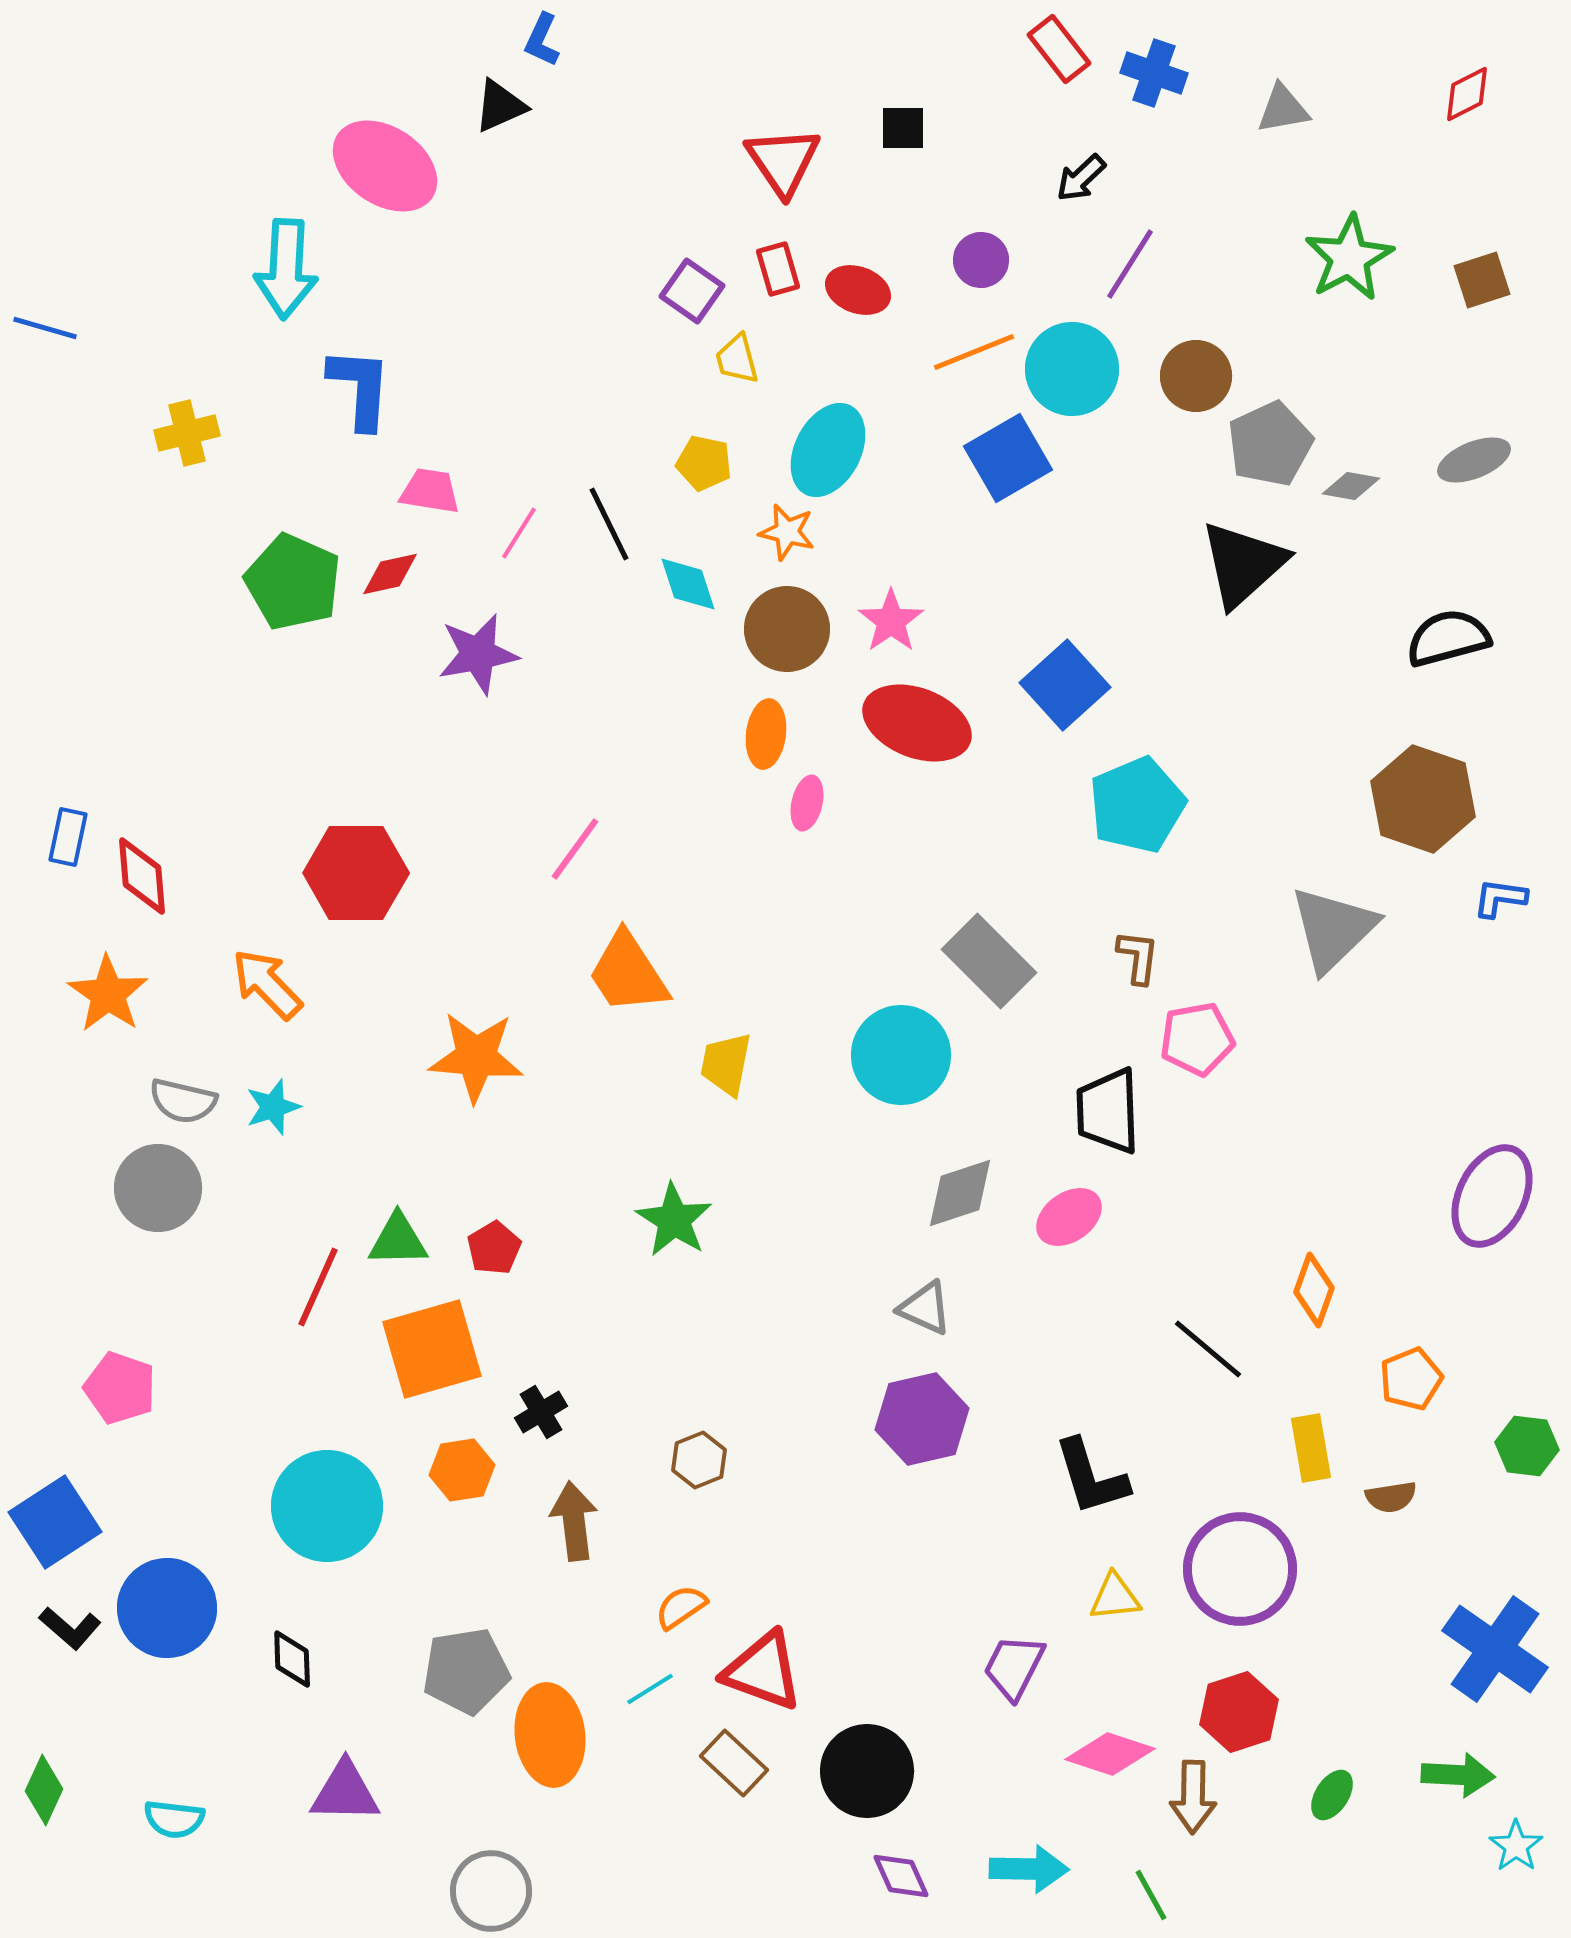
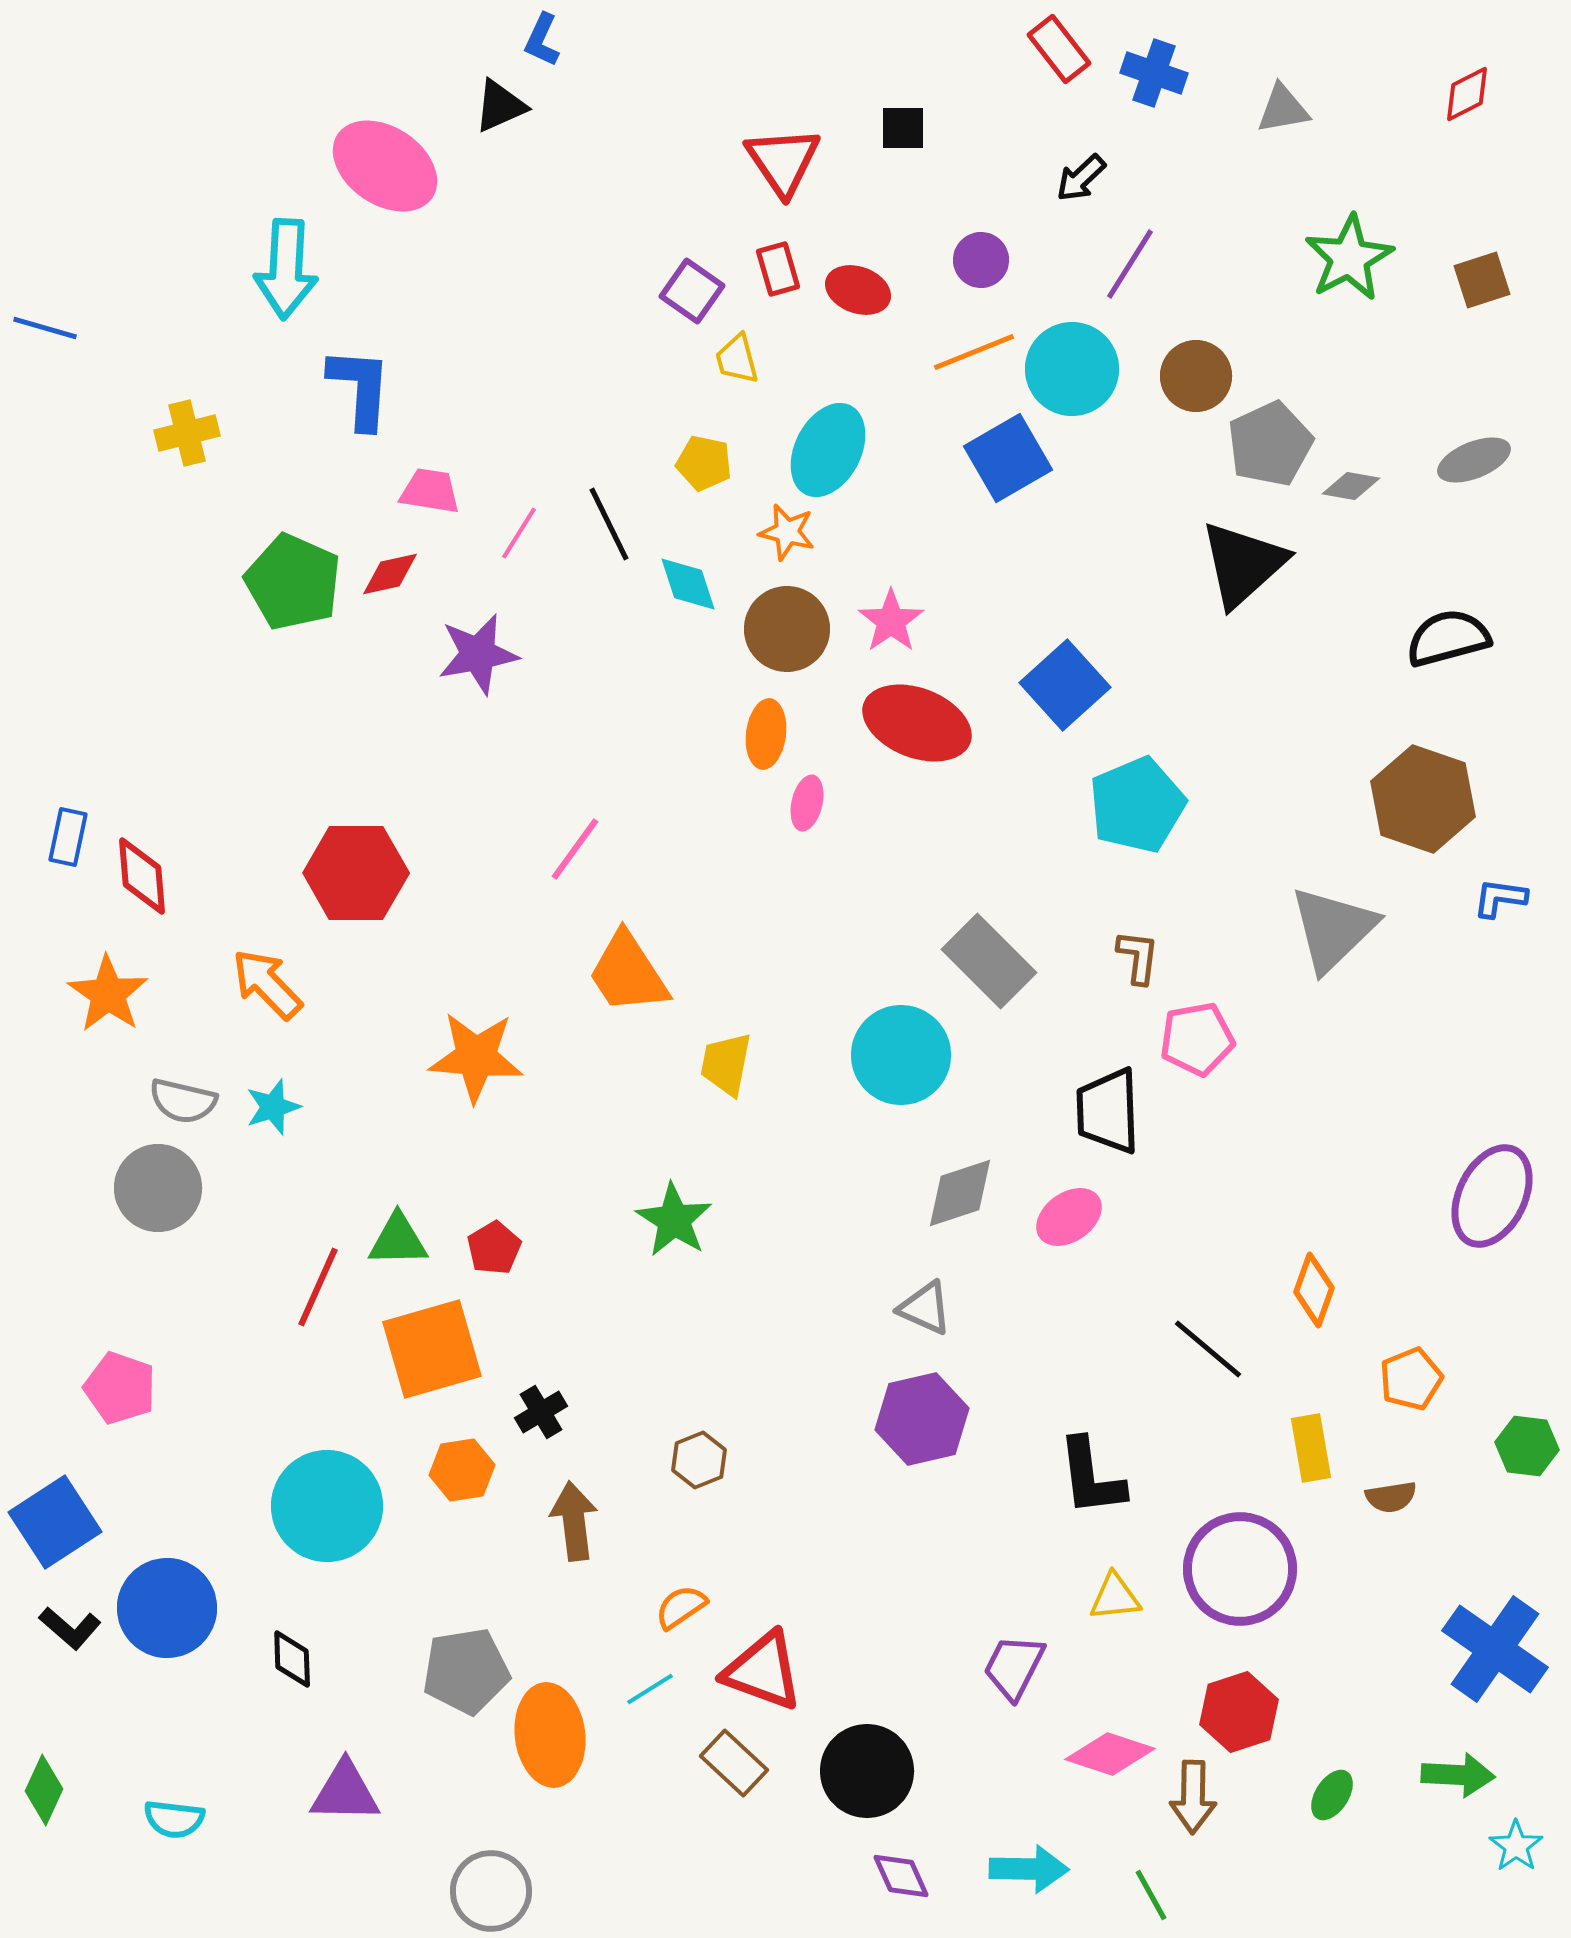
black L-shape at (1091, 1477): rotated 10 degrees clockwise
